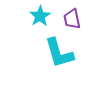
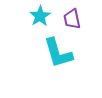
cyan L-shape: moved 1 px left
